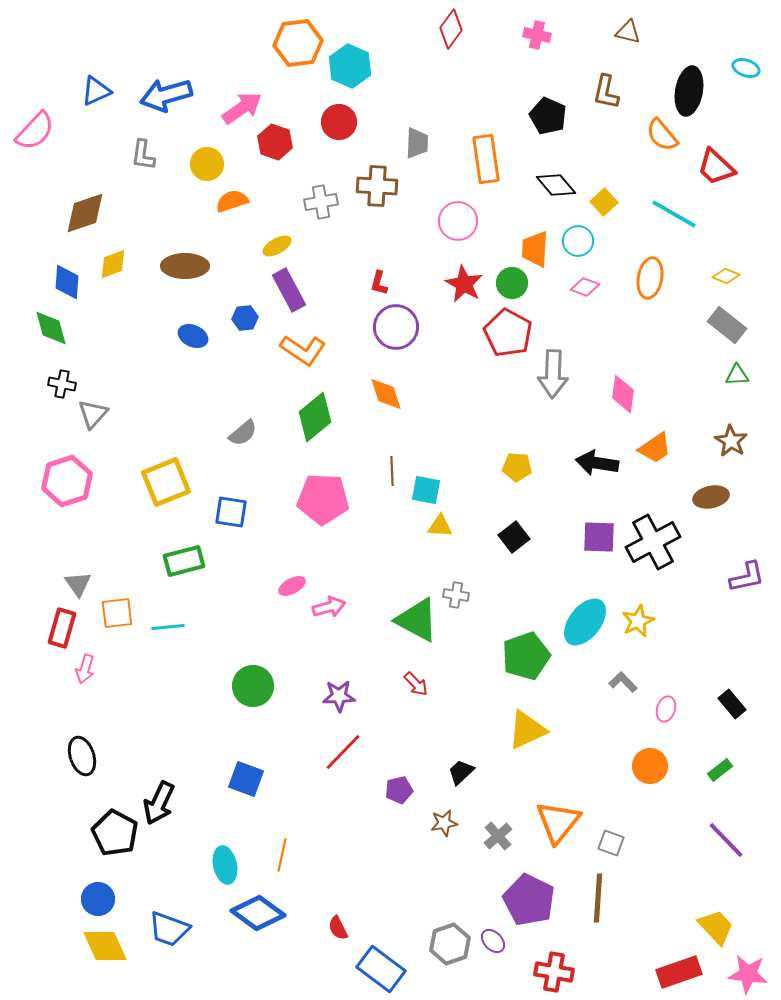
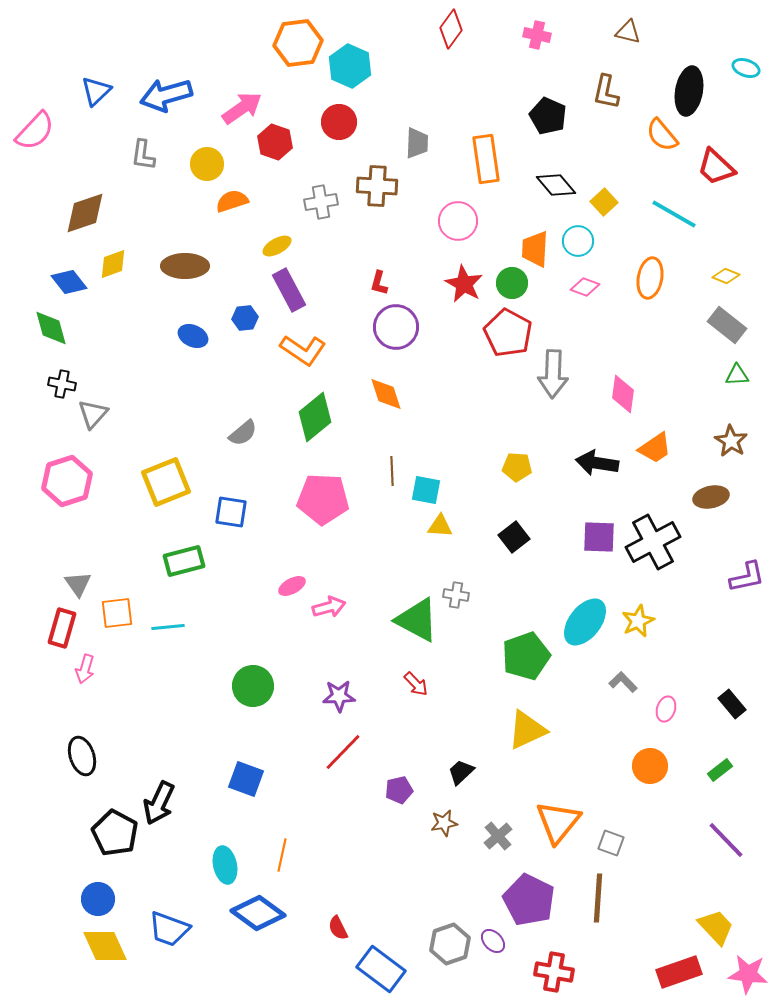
blue triangle at (96, 91): rotated 20 degrees counterclockwise
blue diamond at (67, 282): moved 2 px right; rotated 42 degrees counterclockwise
